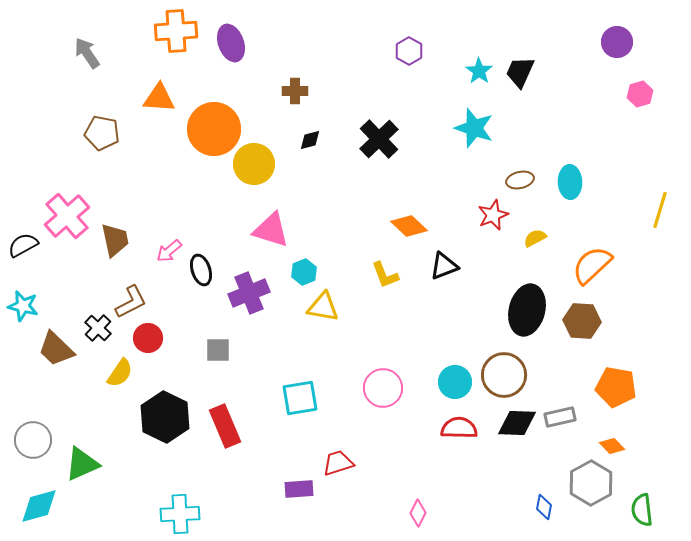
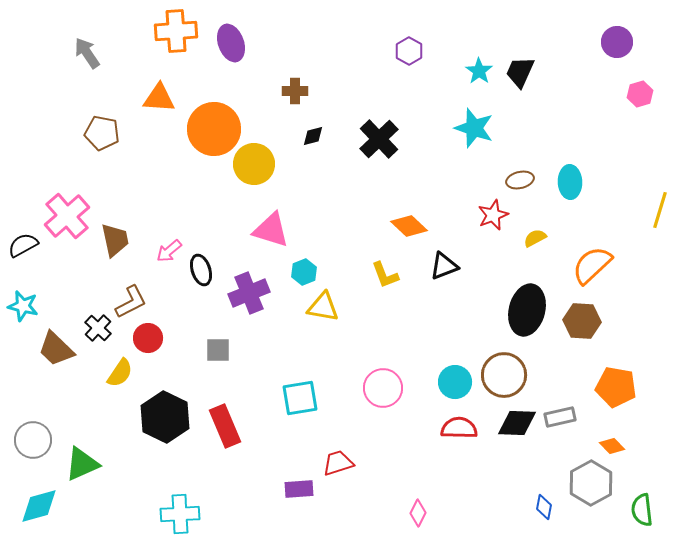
black diamond at (310, 140): moved 3 px right, 4 px up
